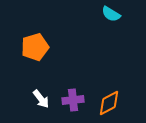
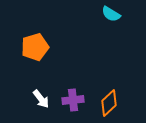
orange diamond: rotated 16 degrees counterclockwise
